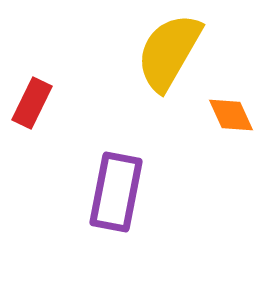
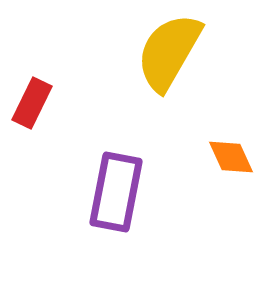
orange diamond: moved 42 px down
